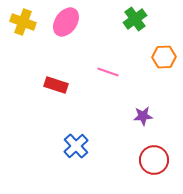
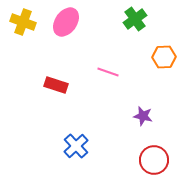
purple star: rotated 18 degrees clockwise
